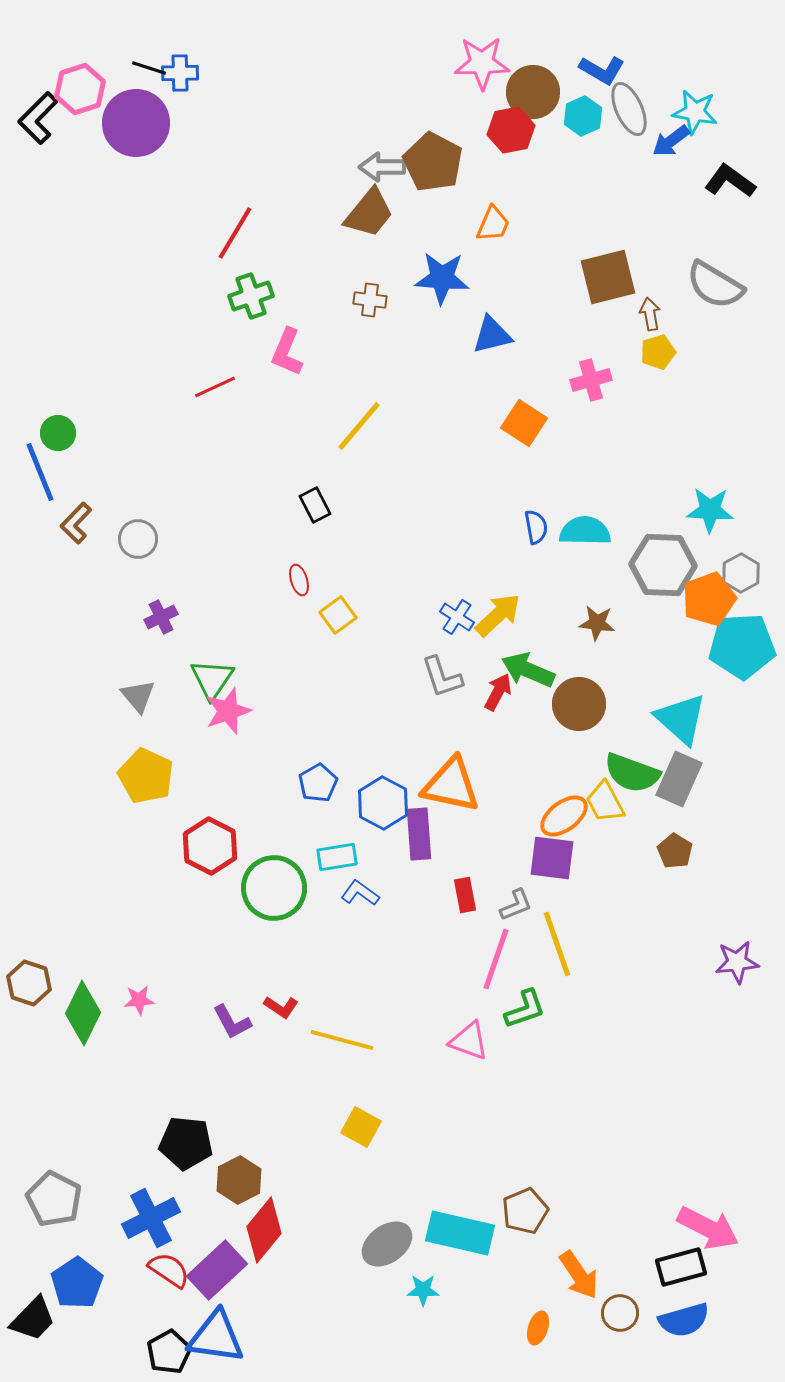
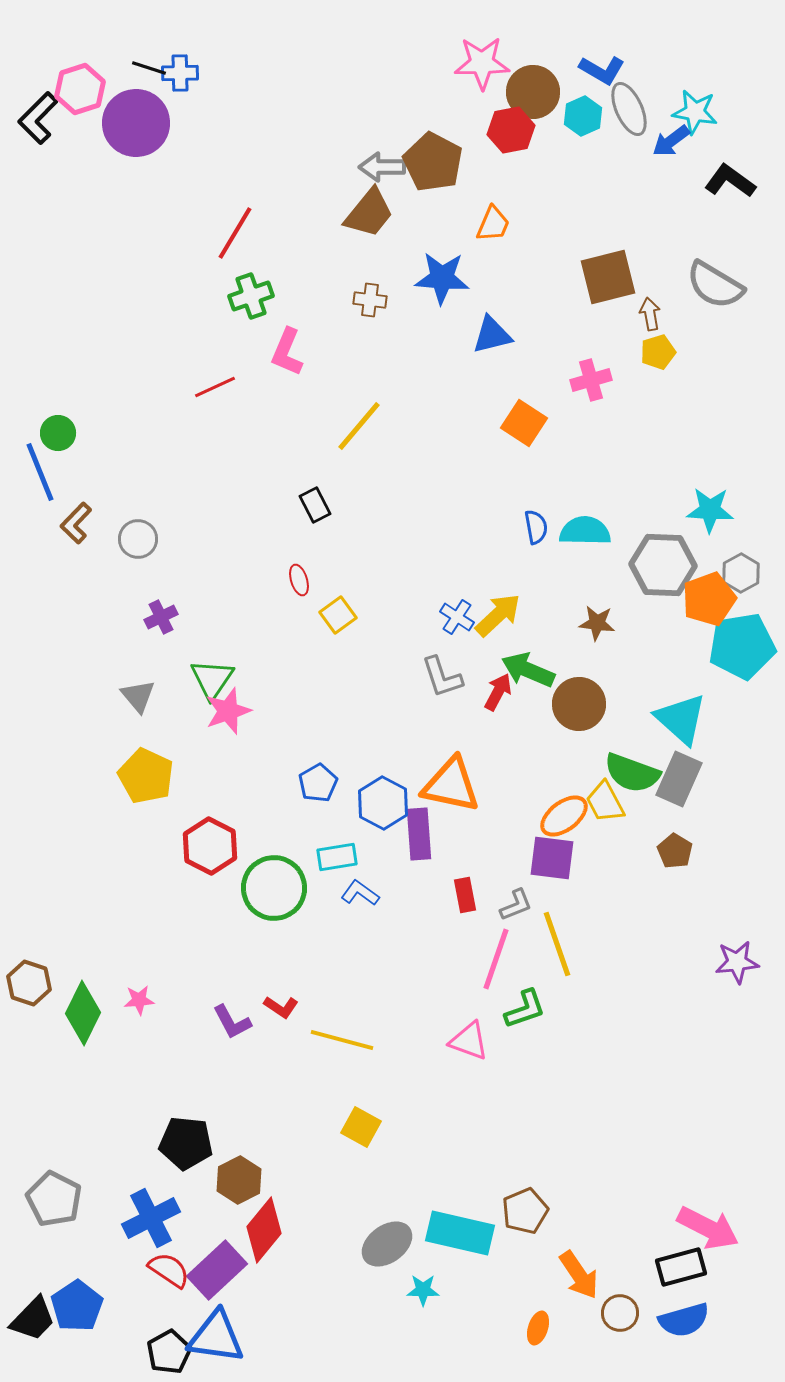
cyan pentagon at (742, 646): rotated 6 degrees counterclockwise
blue pentagon at (77, 1283): moved 23 px down
